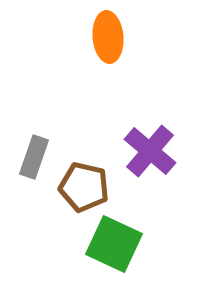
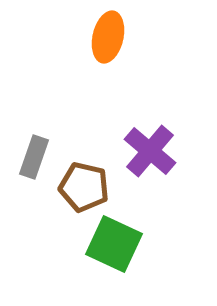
orange ellipse: rotated 18 degrees clockwise
